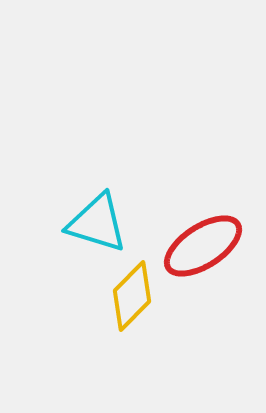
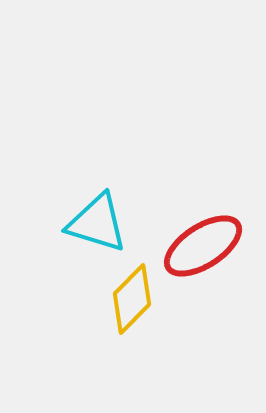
yellow diamond: moved 3 px down
